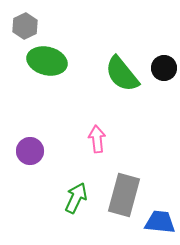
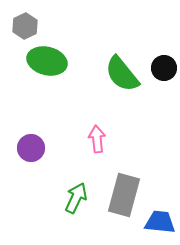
purple circle: moved 1 px right, 3 px up
